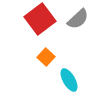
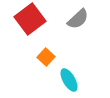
red square: moved 10 px left
